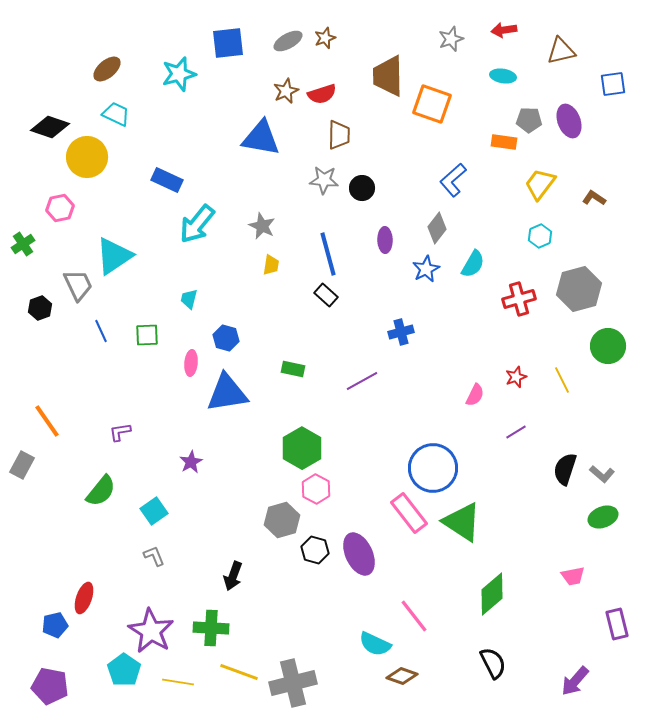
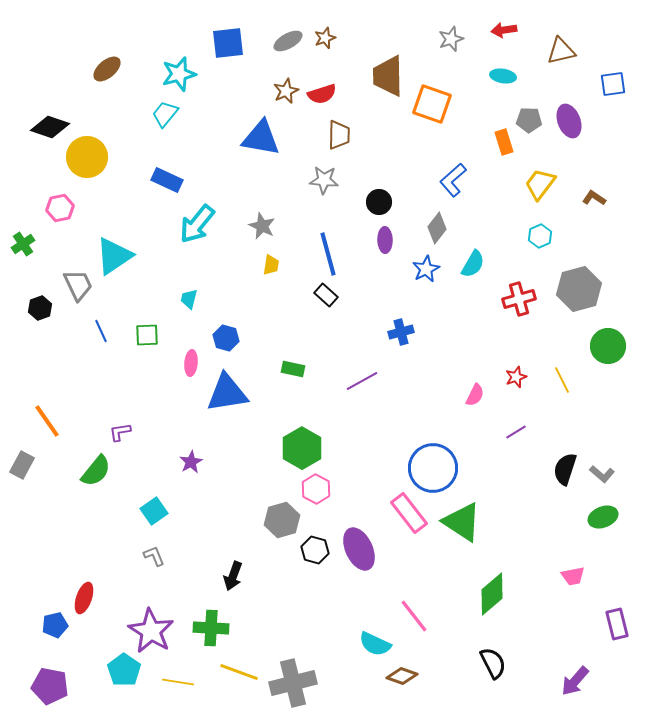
cyan trapezoid at (116, 114): moved 49 px right; rotated 76 degrees counterclockwise
orange rectangle at (504, 142): rotated 65 degrees clockwise
black circle at (362, 188): moved 17 px right, 14 px down
green semicircle at (101, 491): moved 5 px left, 20 px up
purple ellipse at (359, 554): moved 5 px up
